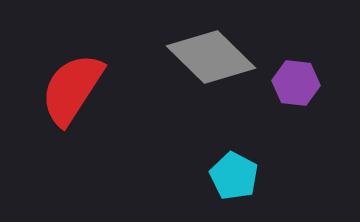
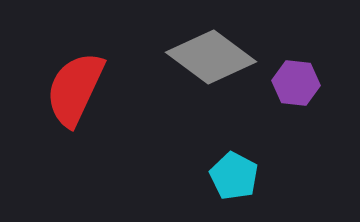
gray diamond: rotated 8 degrees counterclockwise
red semicircle: moved 3 px right; rotated 8 degrees counterclockwise
